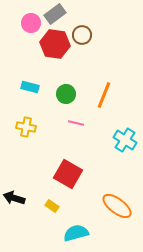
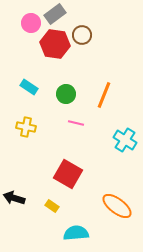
cyan rectangle: moved 1 px left; rotated 18 degrees clockwise
cyan semicircle: rotated 10 degrees clockwise
